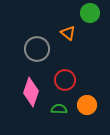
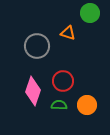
orange triangle: rotated 21 degrees counterclockwise
gray circle: moved 3 px up
red circle: moved 2 px left, 1 px down
pink diamond: moved 2 px right, 1 px up
green semicircle: moved 4 px up
